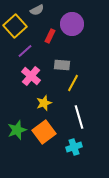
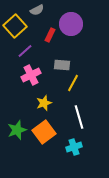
purple circle: moved 1 px left
red rectangle: moved 1 px up
pink cross: moved 1 px up; rotated 24 degrees clockwise
